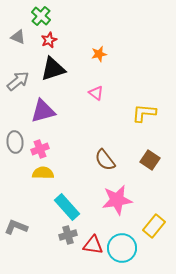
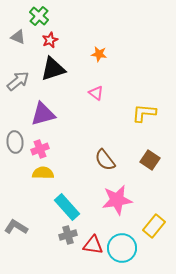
green cross: moved 2 px left
red star: moved 1 px right
orange star: rotated 21 degrees clockwise
purple triangle: moved 3 px down
gray L-shape: rotated 10 degrees clockwise
